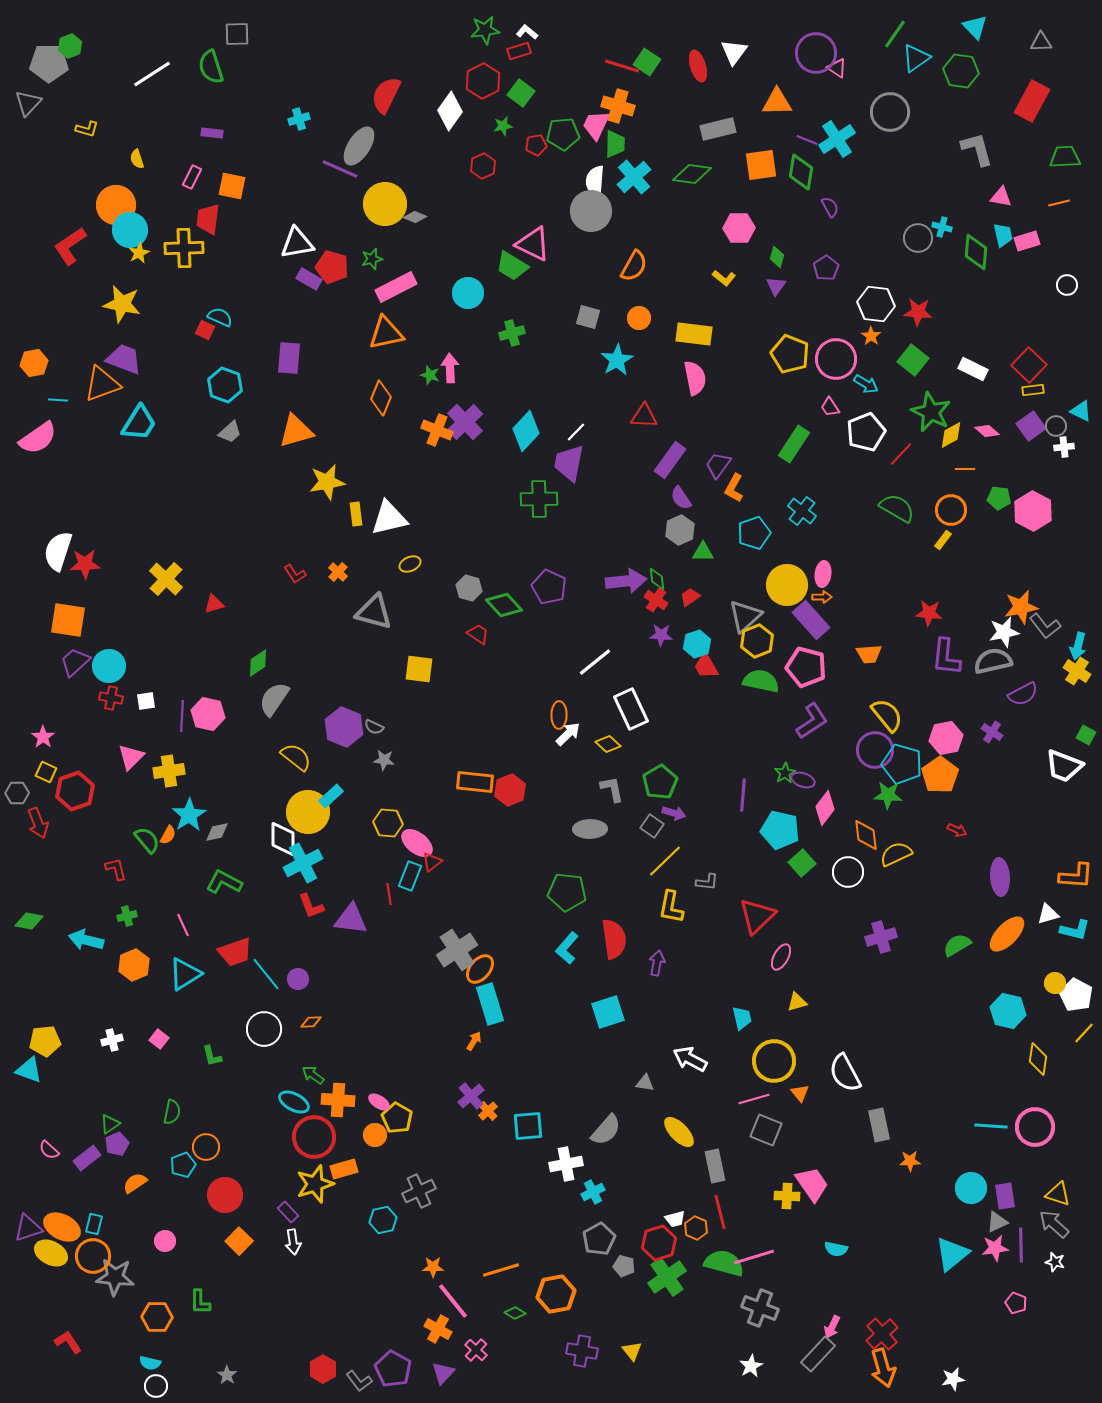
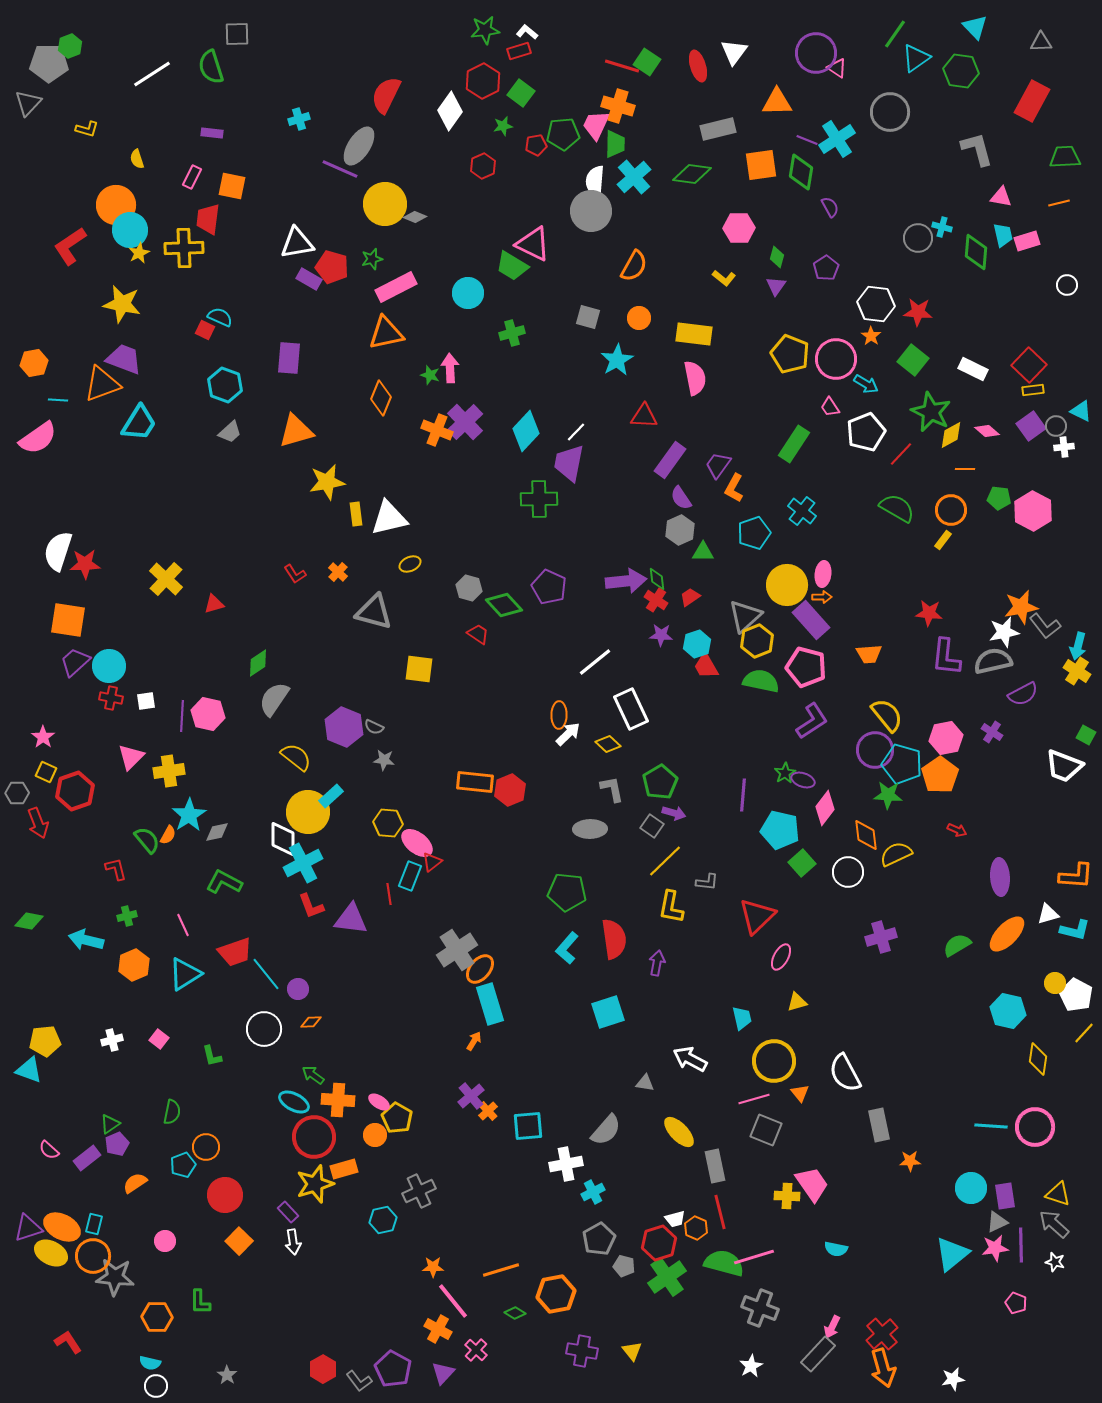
purple circle at (298, 979): moved 10 px down
